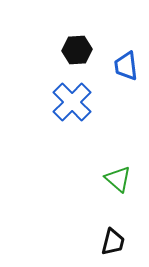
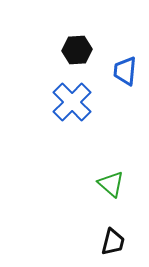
blue trapezoid: moved 1 px left, 5 px down; rotated 12 degrees clockwise
green triangle: moved 7 px left, 5 px down
